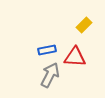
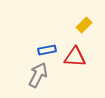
gray arrow: moved 12 px left
